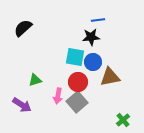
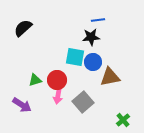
red circle: moved 21 px left, 2 px up
gray square: moved 6 px right
